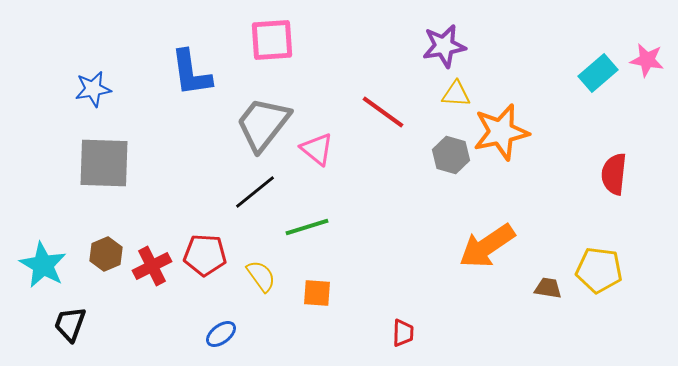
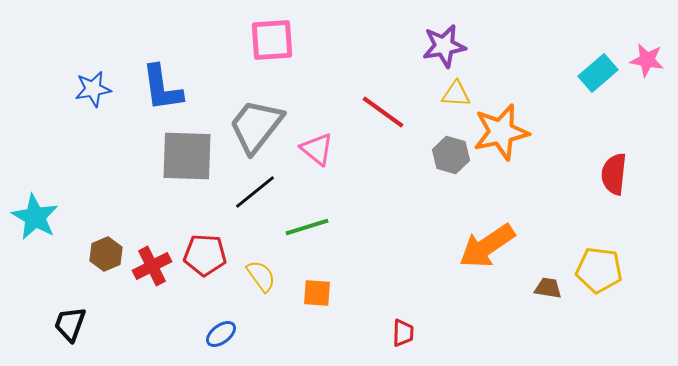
blue L-shape: moved 29 px left, 15 px down
gray trapezoid: moved 7 px left, 2 px down
gray square: moved 83 px right, 7 px up
cyan star: moved 8 px left, 48 px up
